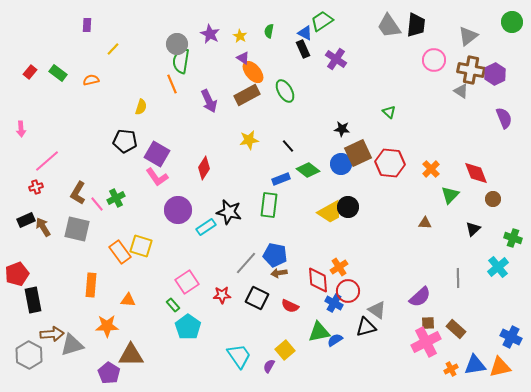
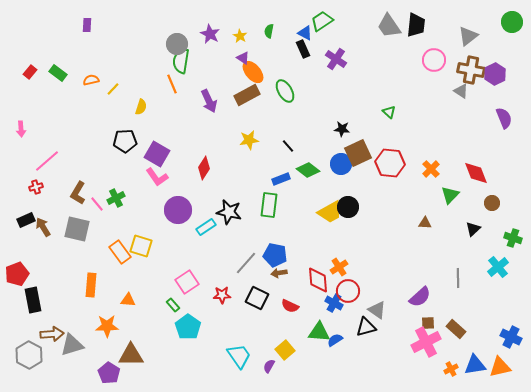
yellow line at (113, 49): moved 40 px down
black pentagon at (125, 141): rotated 10 degrees counterclockwise
brown circle at (493, 199): moved 1 px left, 4 px down
green triangle at (319, 332): rotated 15 degrees clockwise
